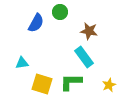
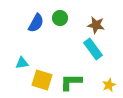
green circle: moved 6 px down
brown star: moved 7 px right, 6 px up
cyan rectangle: moved 9 px right, 8 px up
yellow square: moved 4 px up
